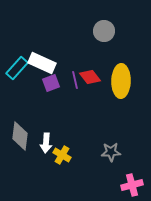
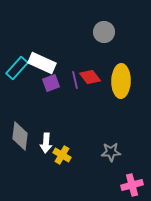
gray circle: moved 1 px down
